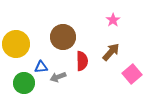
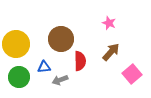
pink star: moved 4 px left, 3 px down; rotated 16 degrees counterclockwise
brown circle: moved 2 px left, 2 px down
red semicircle: moved 2 px left
blue triangle: moved 3 px right
gray arrow: moved 2 px right, 3 px down
green circle: moved 5 px left, 6 px up
